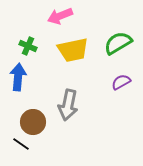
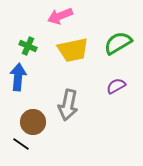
purple semicircle: moved 5 px left, 4 px down
